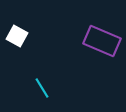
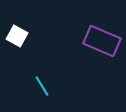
cyan line: moved 2 px up
